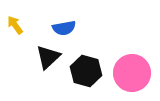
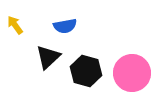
blue semicircle: moved 1 px right, 2 px up
